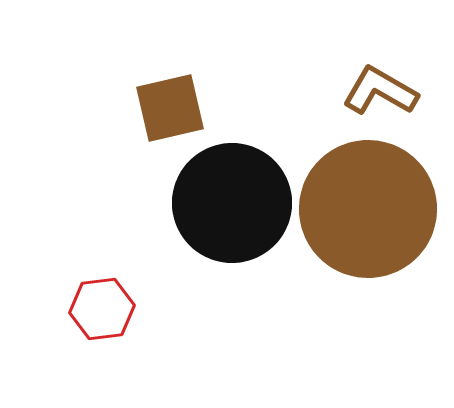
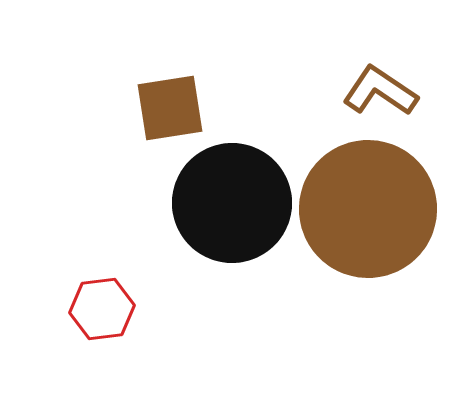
brown L-shape: rotated 4 degrees clockwise
brown square: rotated 4 degrees clockwise
